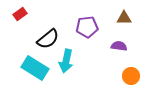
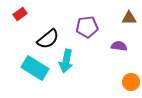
brown triangle: moved 5 px right
orange circle: moved 6 px down
